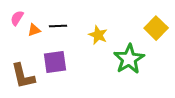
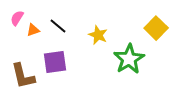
black line: rotated 42 degrees clockwise
orange triangle: moved 1 px left
